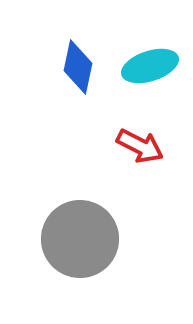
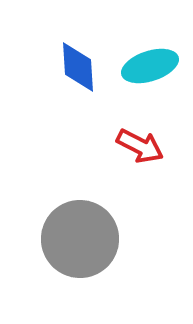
blue diamond: rotated 16 degrees counterclockwise
